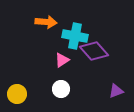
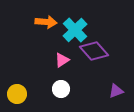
cyan cross: moved 6 px up; rotated 35 degrees clockwise
